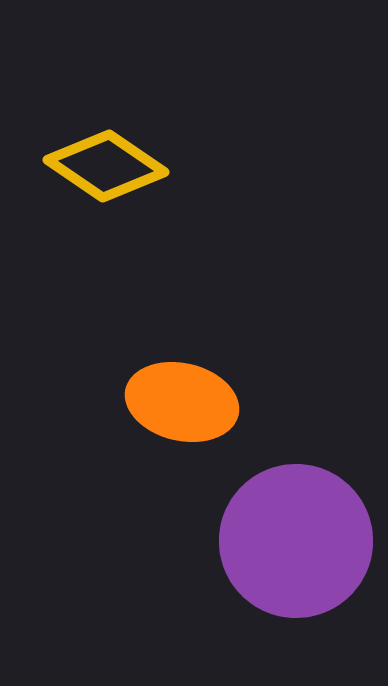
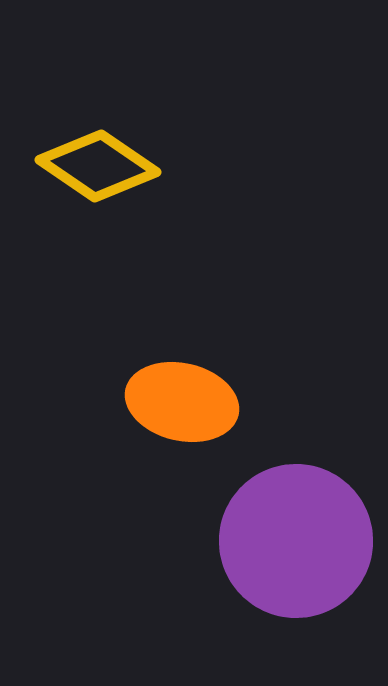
yellow diamond: moved 8 px left
